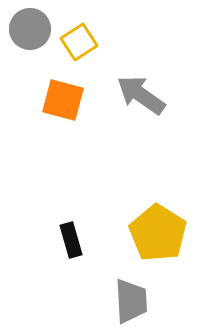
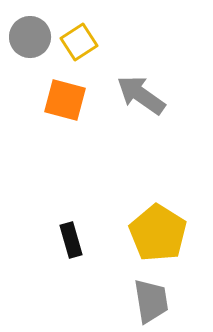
gray circle: moved 8 px down
orange square: moved 2 px right
gray trapezoid: moved 20 px right; rotated 6 degrees counterclockwise
